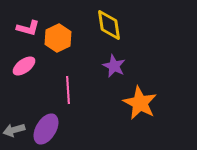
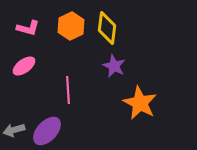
yellow diamond: moved 2 px left, 3 px down; rotated 16 degrees clockwise
orange hexagon: moved 13 px right, 12 px up
purple ellipse: moved 1 px right, 2 px down; rotated 12 degrees clockwise
